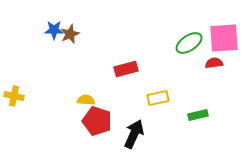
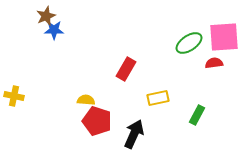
brown star: moved 24 px left, 18 px up
pink square: moved 1 px up
red rectangle: rotated 45 degrees counterclockwise
green rectangle: moved 1 px left; rotated 48 degrees counterclockwise
